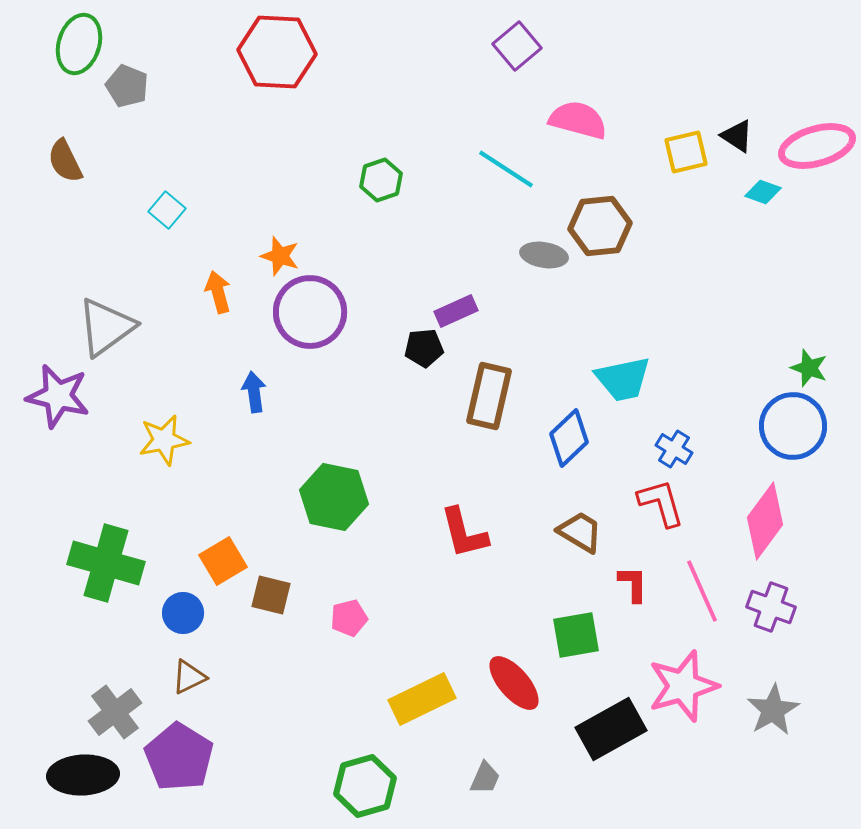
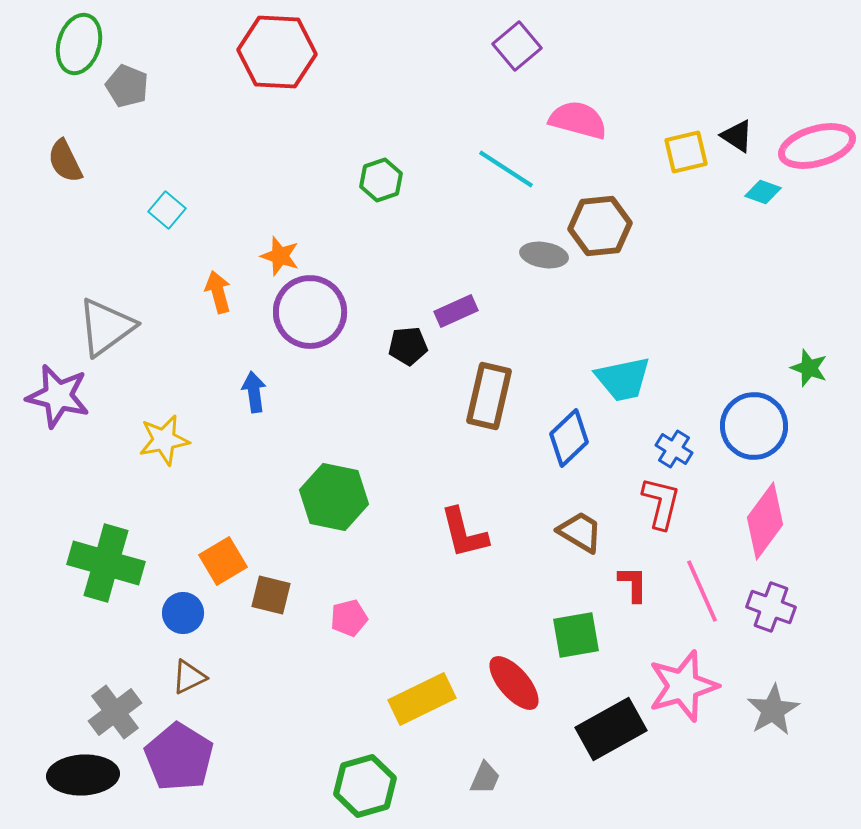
black pentagon at (424, 348): moved 16 px left, 2 px up
blue circle at (793, 426): moved 39 px left
red L-shape at (661, 503): rotated 30 degrees clockwise
